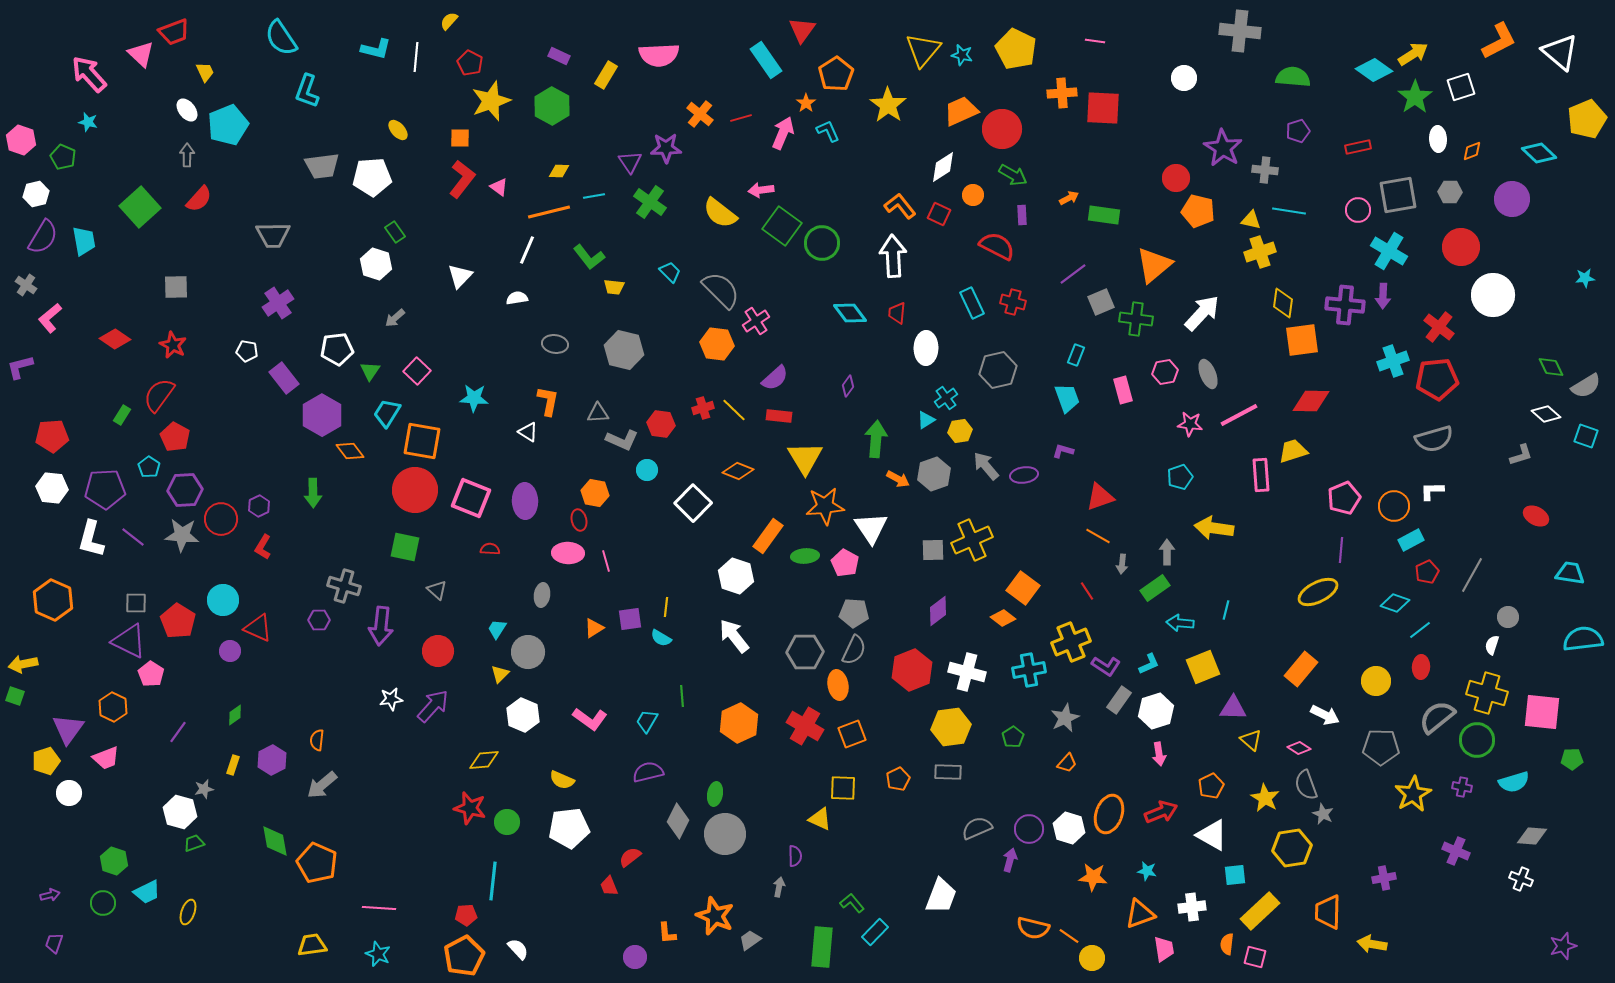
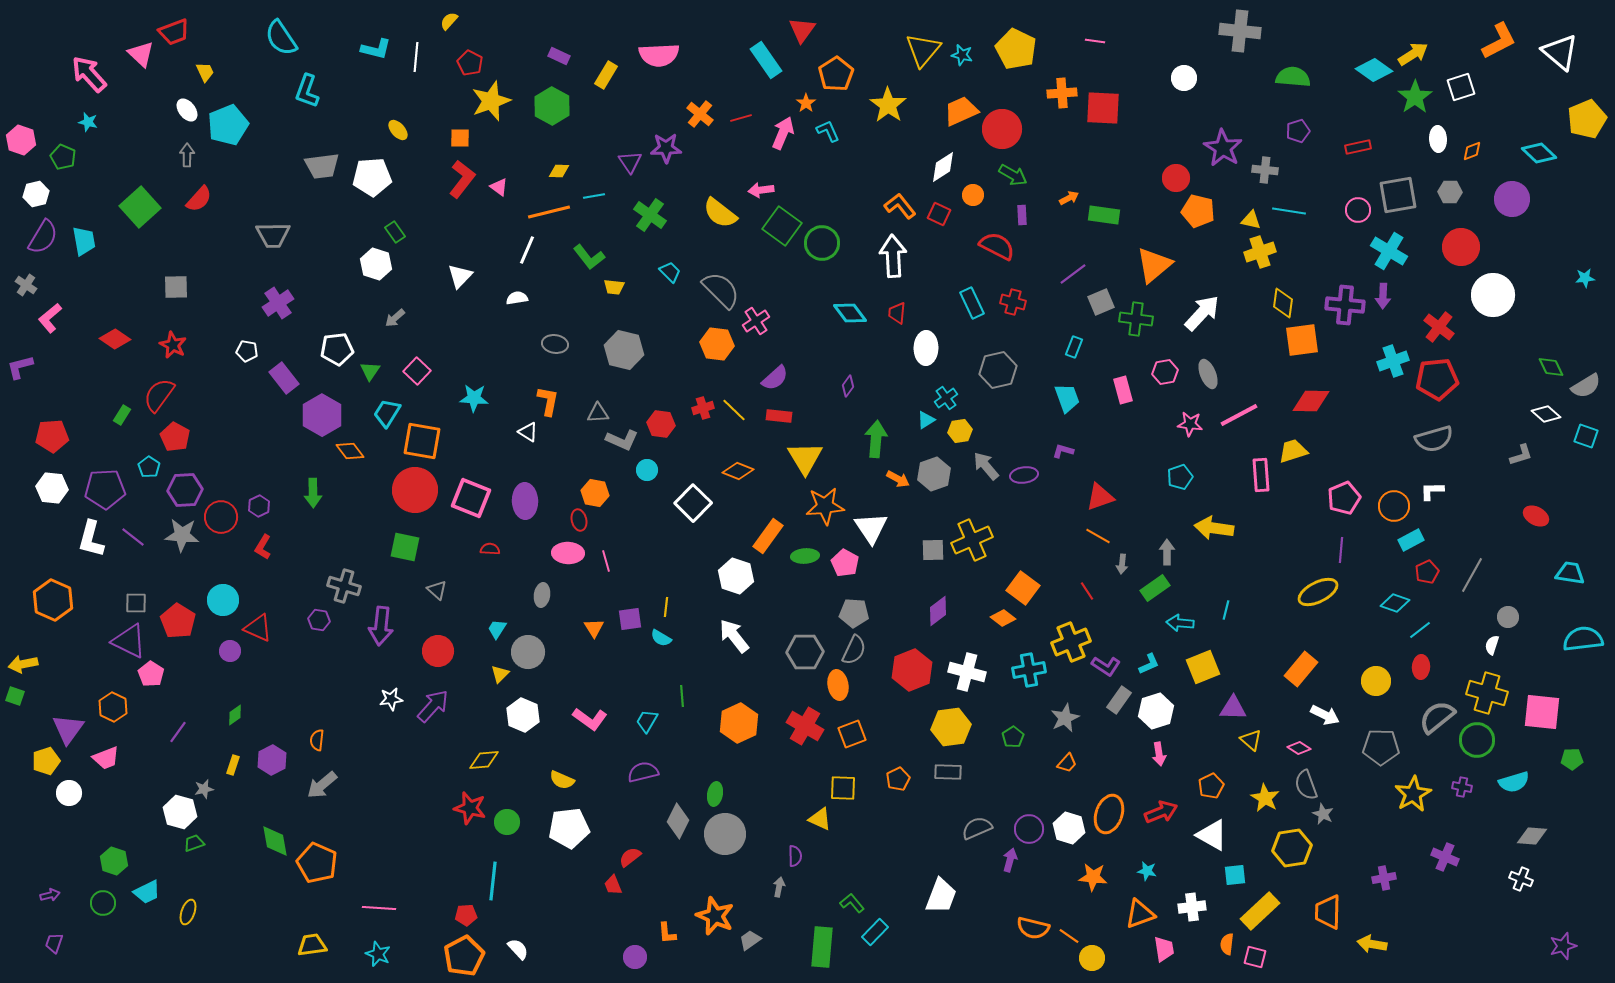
green cross at (650, 202): moved 13 px down
cyan rectangle at (1076, 355): moved 2 px left, 8 px up
red circle at (221, 519): moved 2 px up
purple hexagon at (319, 620): rotated 10 degrees clockwise
orange triangle at (594, 628): rotated 30 degrees counterclockwise
purple semicircle at (648, 772): moved 5 px left
purple cross at (1456, 851): moved 11 px left, 6 px down
red trapezoid at (609, 886): moved 4 px right, 1 px up
